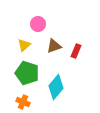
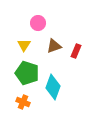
pink circle: moved 1 px up
yellow triangle: rotated 16 degrees counterclockwise
cyan diamond: moved 3 px left; rotated 20 degrees counterclockwise
